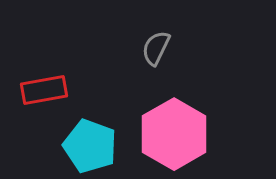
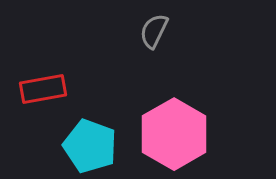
gray semicircle: moved 2 px left, 17 px up
red rectangle: moved 1 px left, 1 px up
